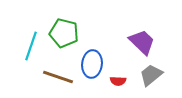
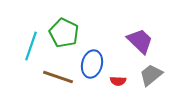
green pentagon: rotated 12 degrees clockwise
purple trapezoid: moved 2 px left, 1 px up
blue ellipse: rotated 8 degrees clockwise
